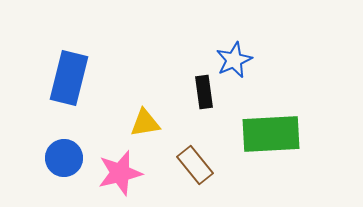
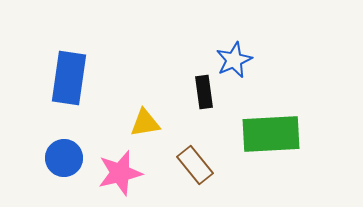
blue rectangle: rotated 6 degrees counterclockwise
